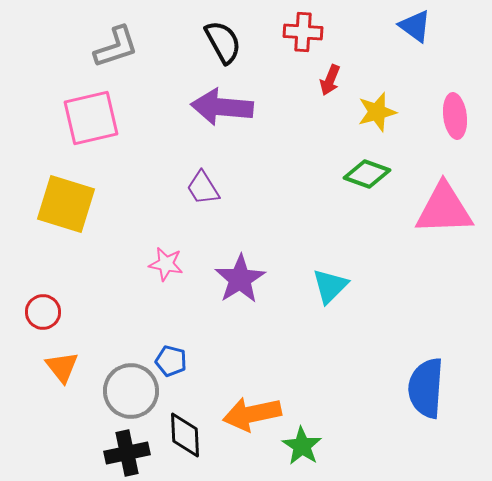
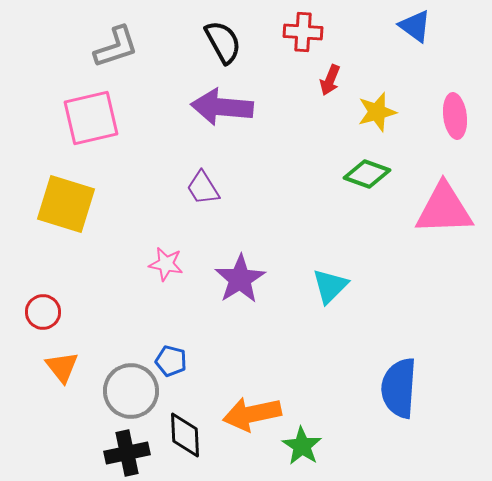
blue semicircle: moved 27 px left
